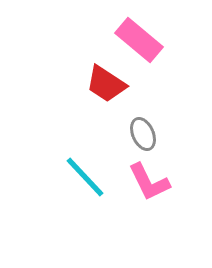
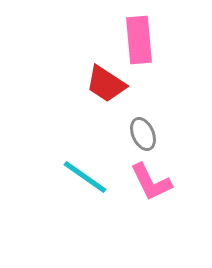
pink rectangle: rotated 45 degrees clockwise
cyan line: rotated 12 degrees counterclockwise
pink L-shape: moved 2 px right
